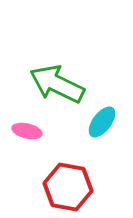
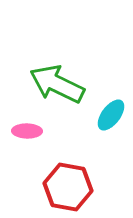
cyan ellipse: moved 9 px right, 7 px up
pink ellipse: rotated 12 degrees counterclockwise
